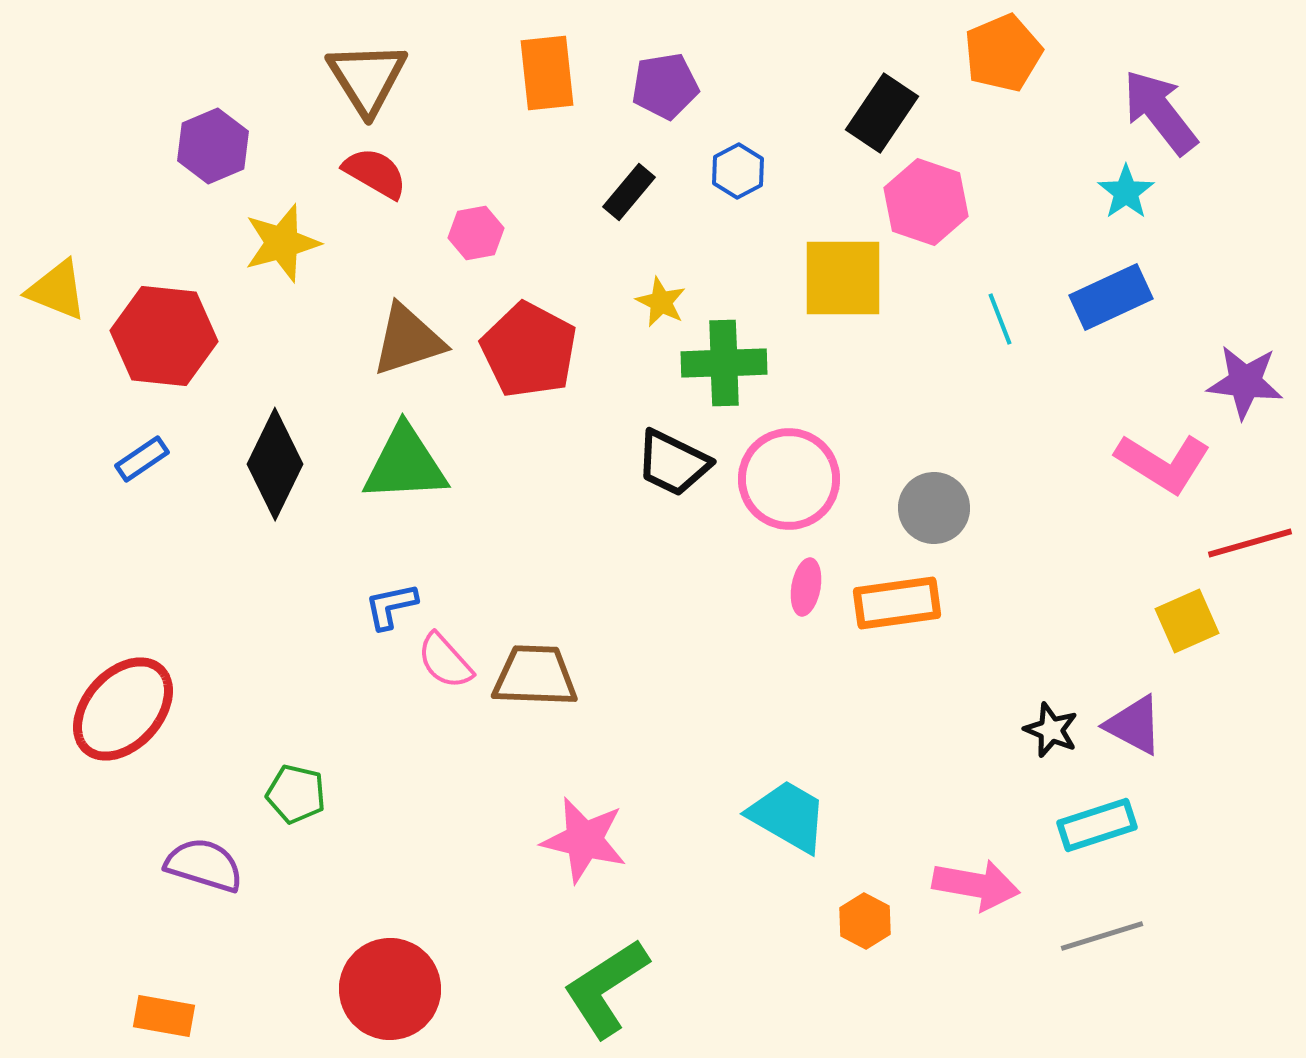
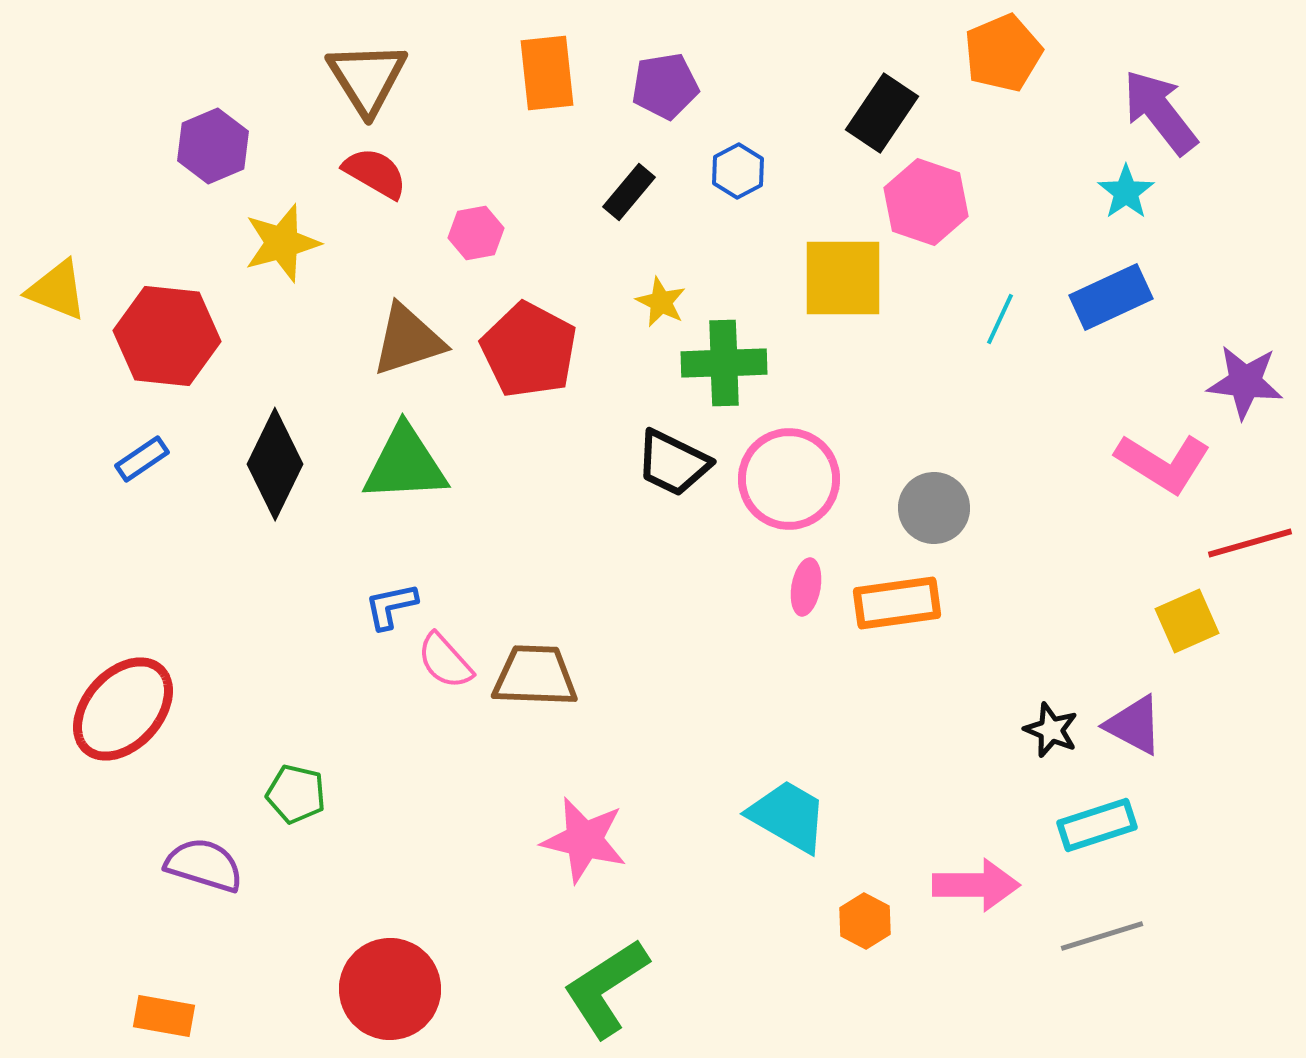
cyan line at (1000, 319): rotated 46 degrees clockwise
red hexagon at (164, 336): moved 3 px right
pink arrow at (976, 885): rotated 10 degrees counterclockwise
